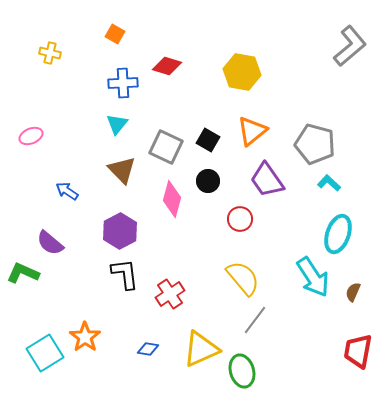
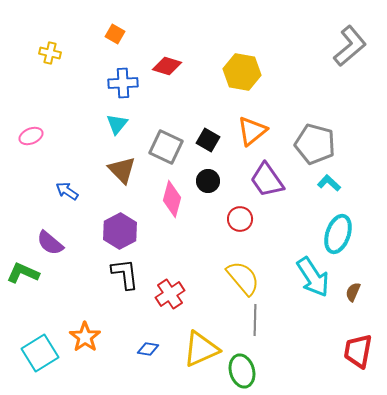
gray line: rotated 36 degrees counterclockwise
cyan square: moved 5 px left
